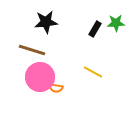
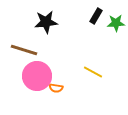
black rectangle: moved 1 px right, 13 px up
brown line: moved 8 px left
pink circle: moved 3 px left, 1 px up
